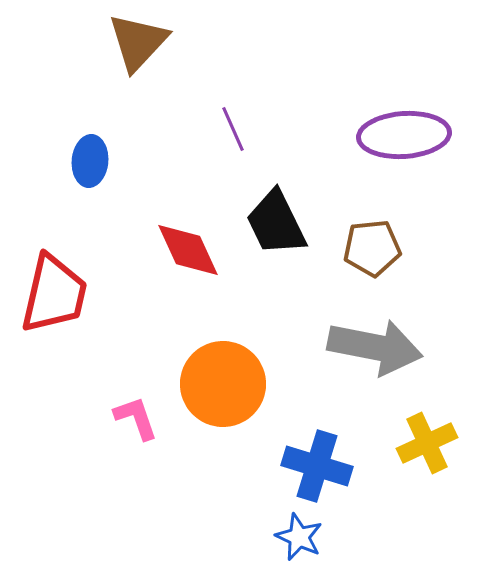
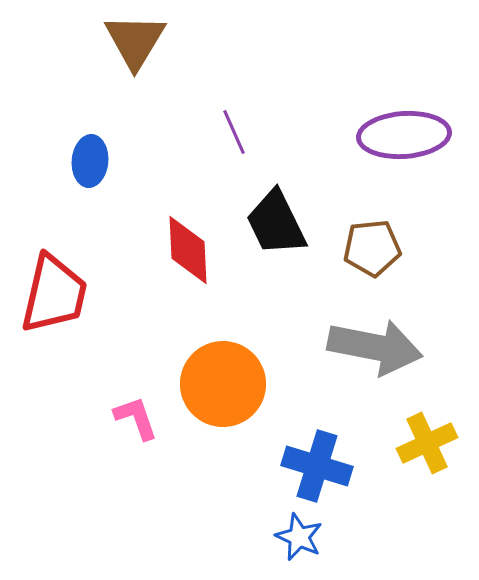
brown triangle: moved 3 px left, 1 px up; rotated 12 degrees counterclockwise
purple line: moved 1 px right, 3 px down
red diamond: rotated 22 degrees clockwise
